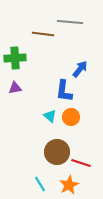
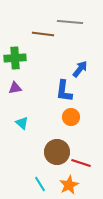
cyan triangle: moved 28 px left, 7 px down
